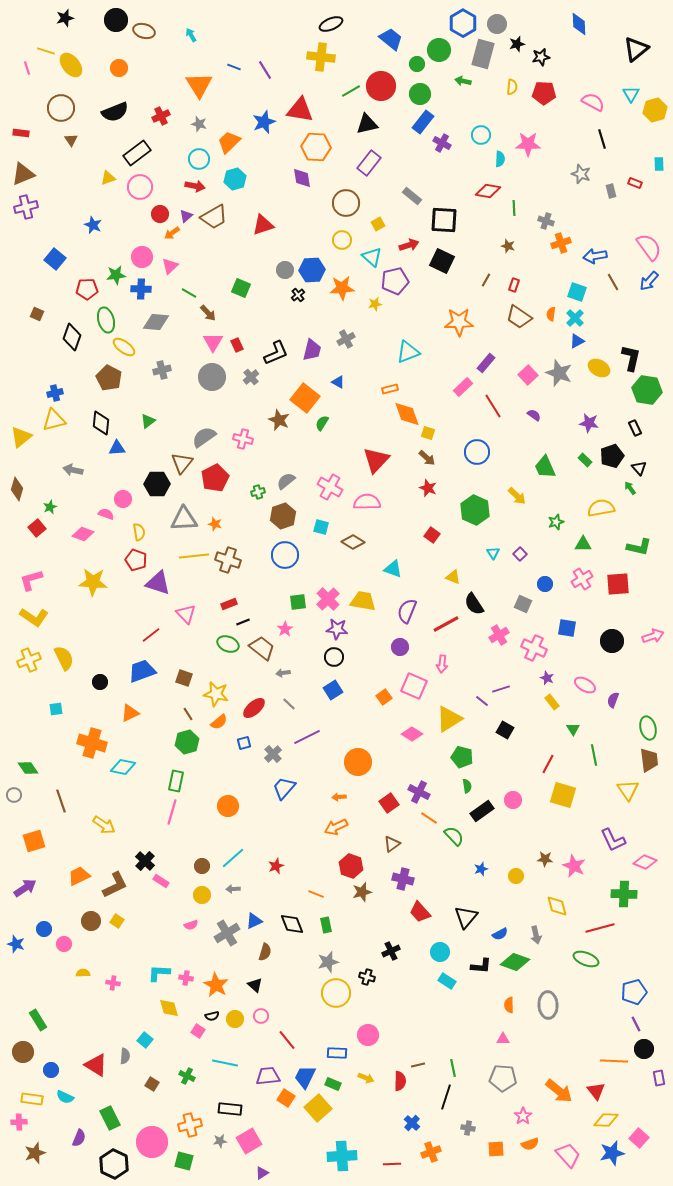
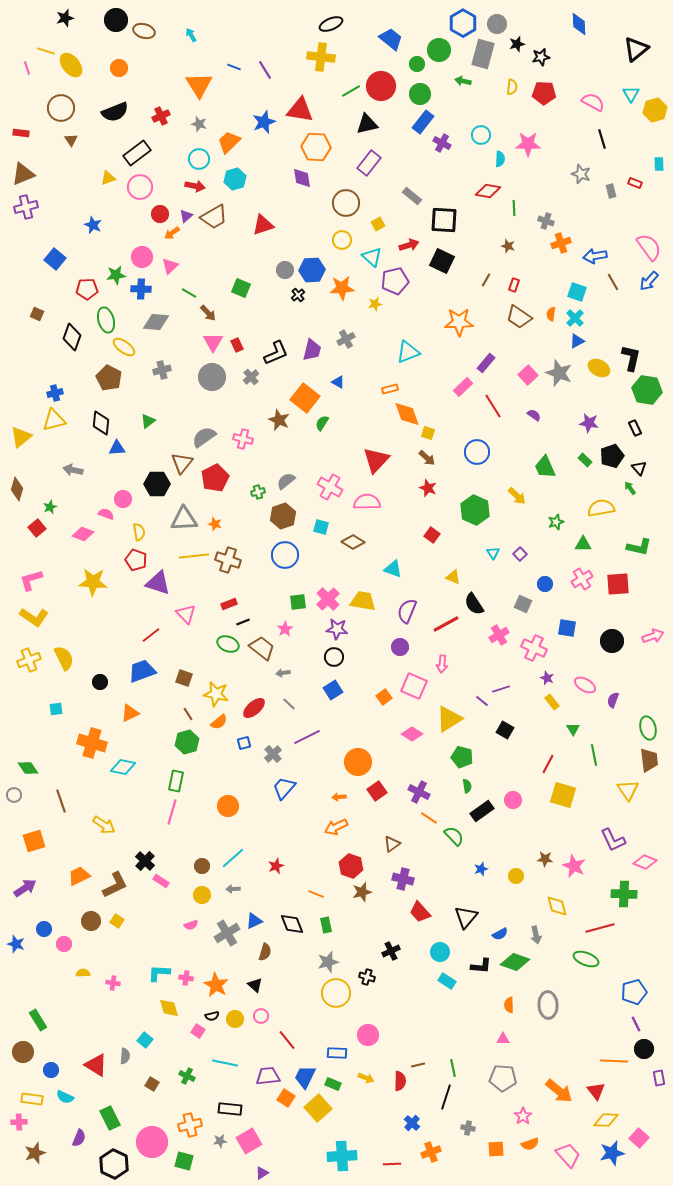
red square at (389, 803): moved 12 px left, 12 px up
